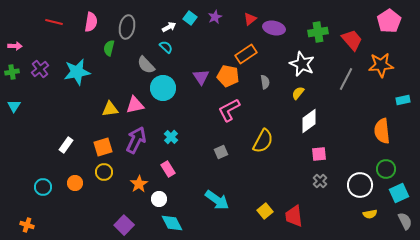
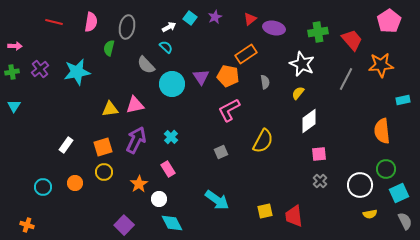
cyan circle at (163, 88): moved 9 px right, 4 px up
yellow square at (265, 211): rotated 28 degrees clockwise
